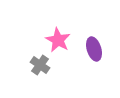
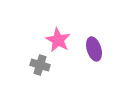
gray cross: rotated 18 degrees counterclockwise
